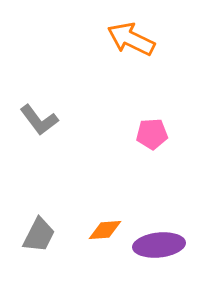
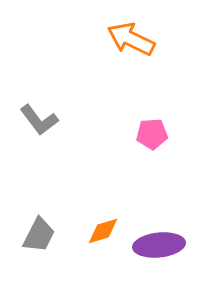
orange diamond: moved 2 px left, 1 px down; rotated 12 degrees counterclockwise
